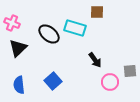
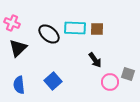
brown square: moved 17 px down
cyan rectangle: rotated 15 degrees counterclockwise
gray square: moved 2 px left, 3 px down; rotated 24 degrees clockwise
